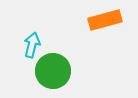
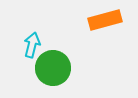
green circle: moved 3 px up
